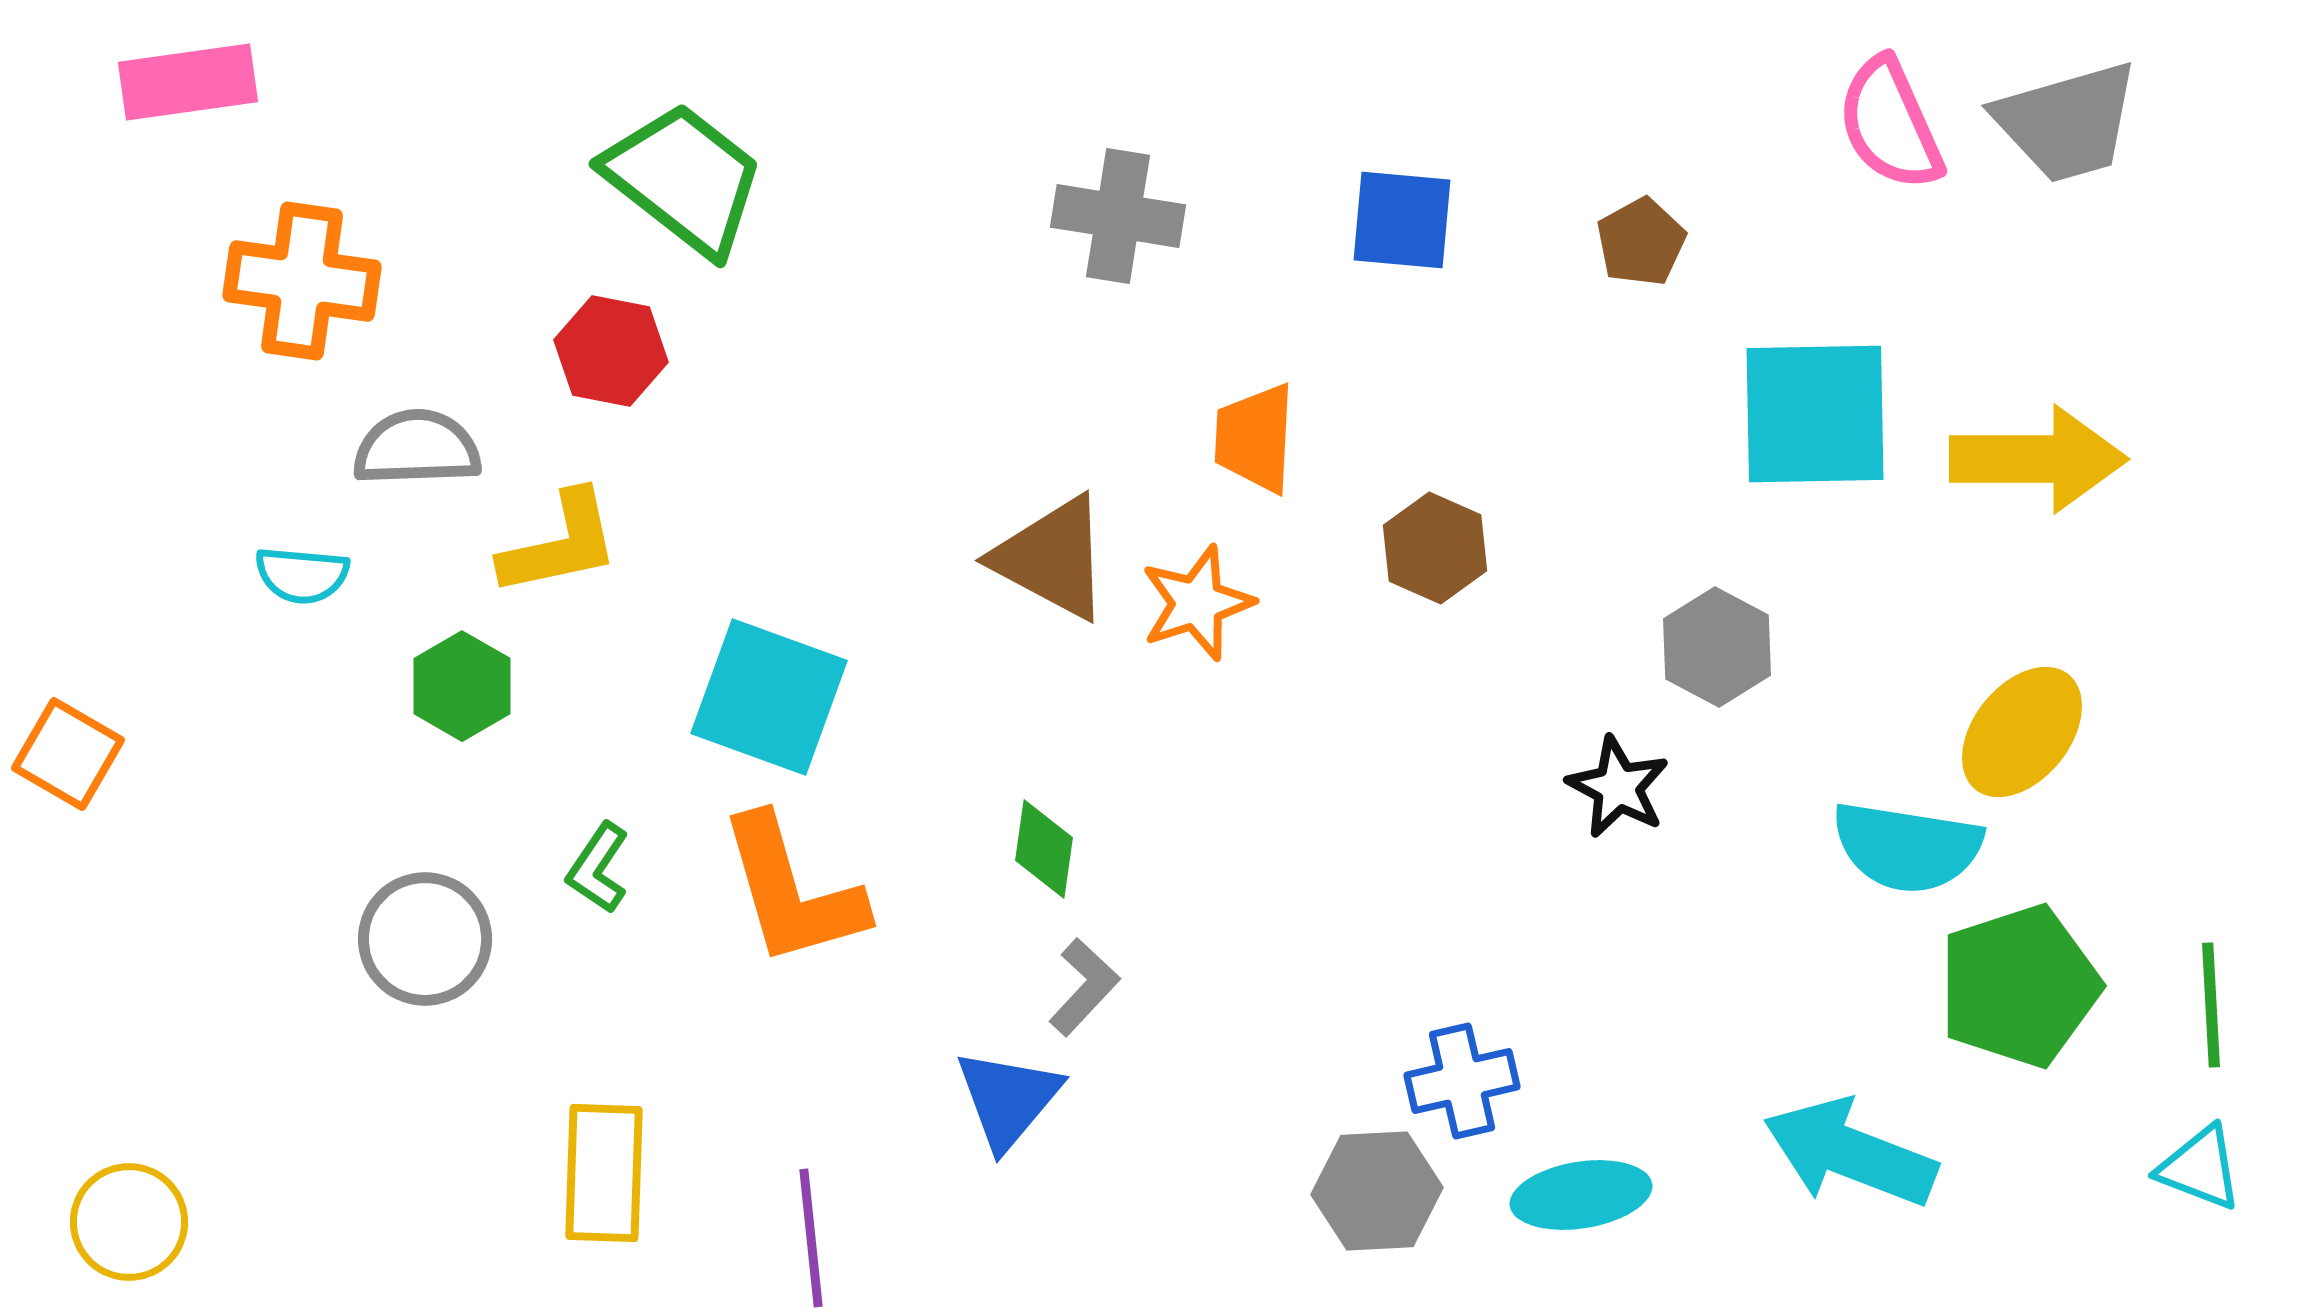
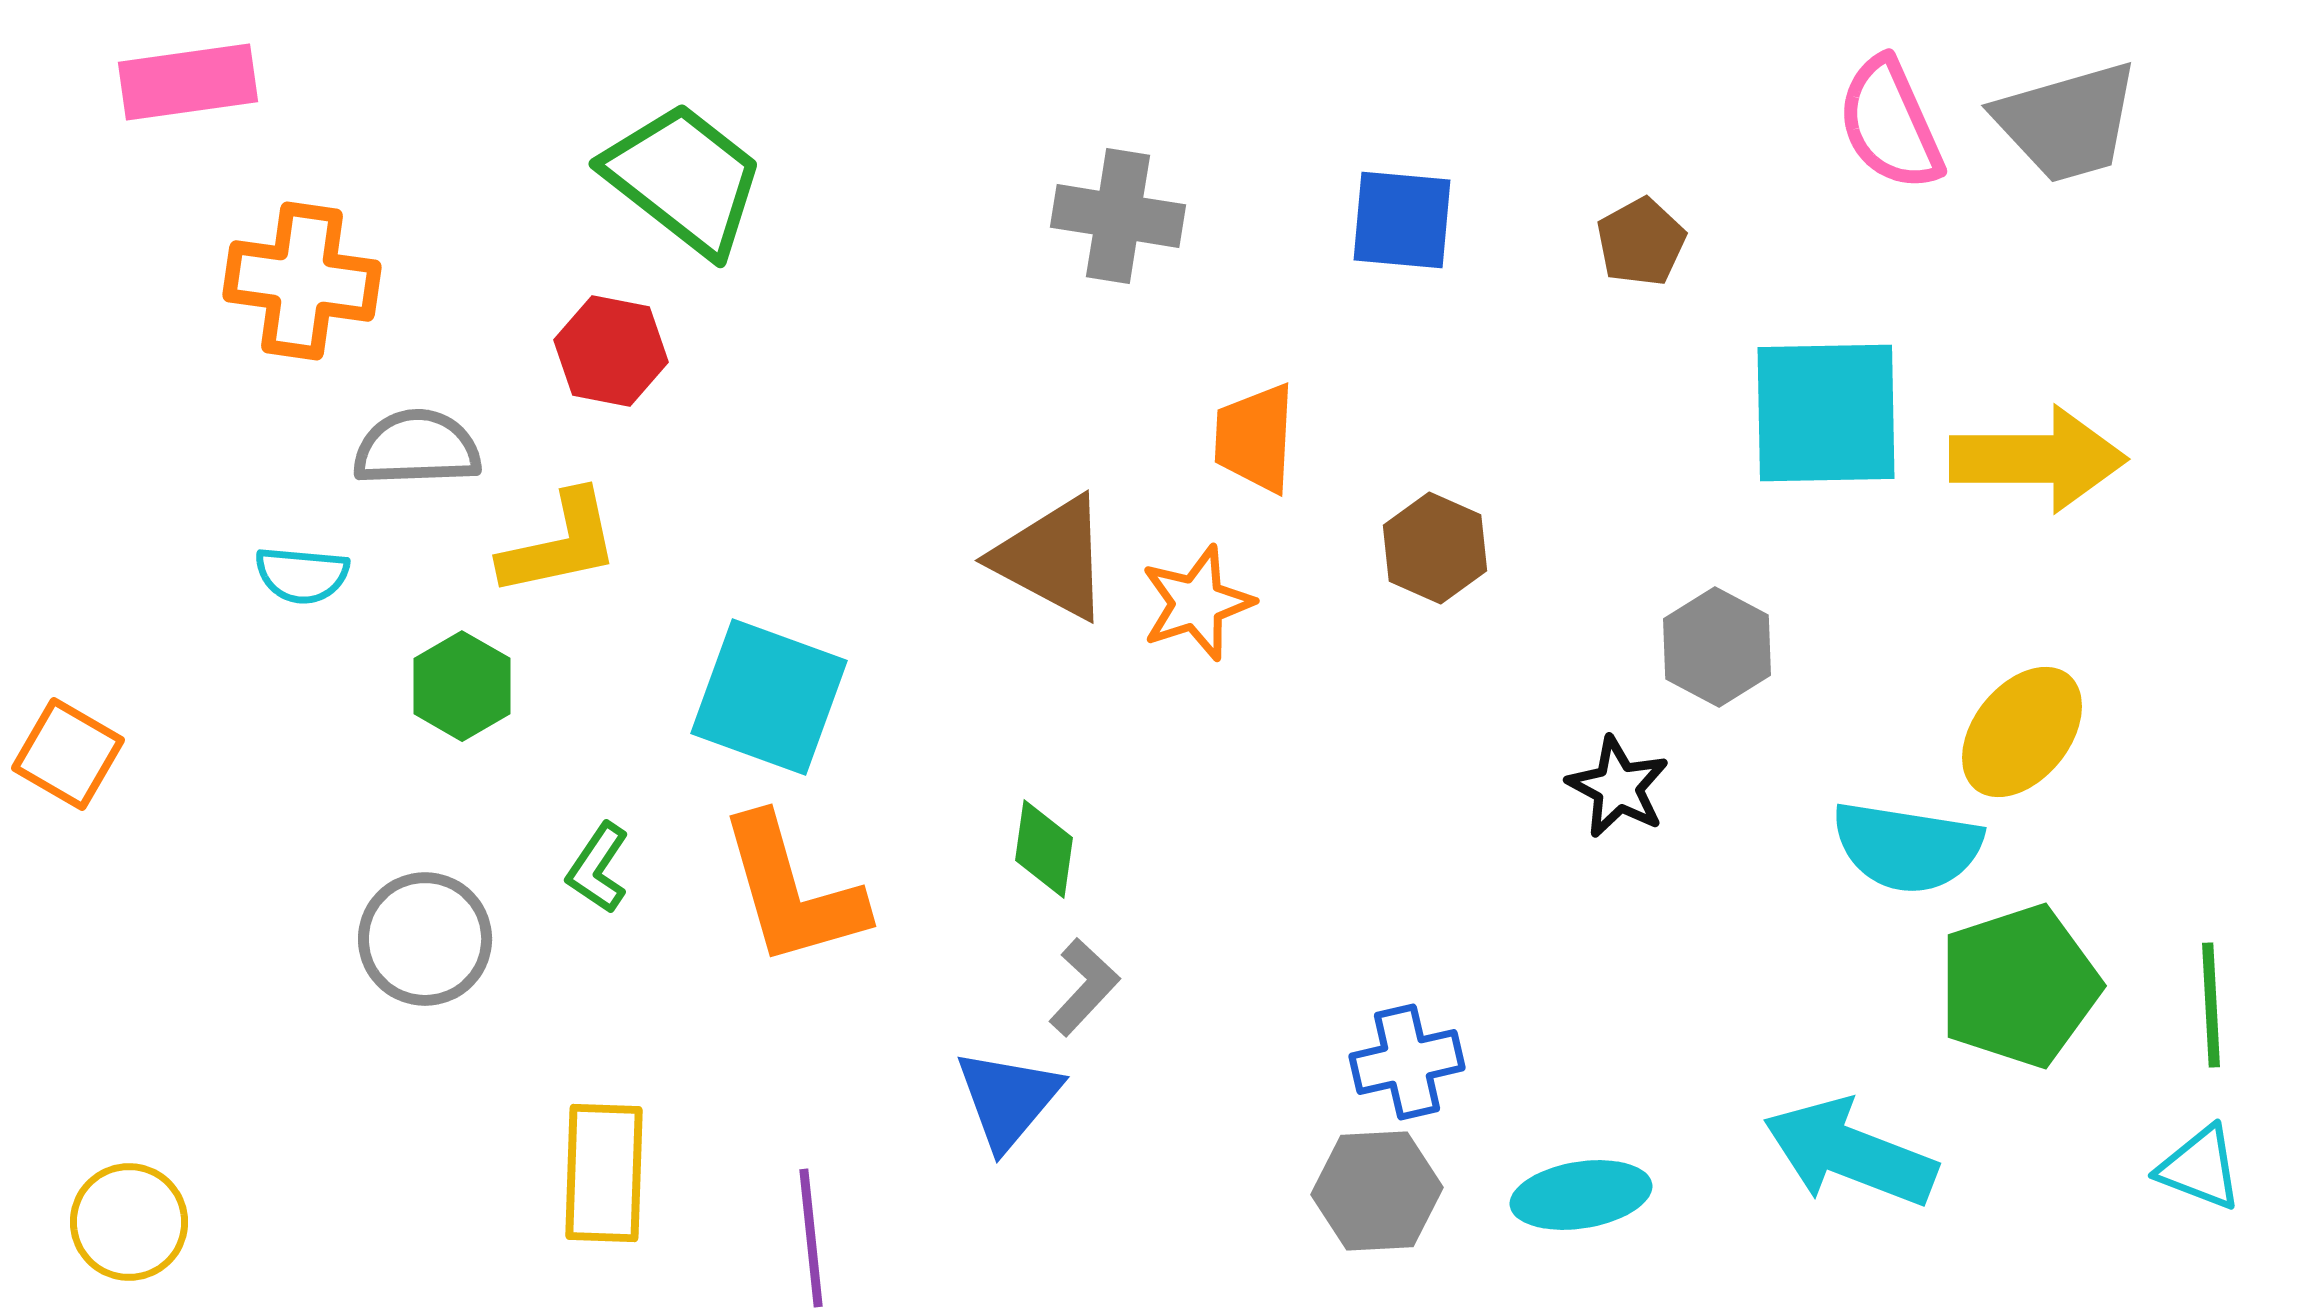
cyan square at (1815, 414): moved 11 px right, 1 px up
blue cross at (1462, 1081): moved 55 px left, 19 px up
